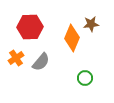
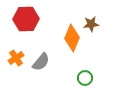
red hexagon: moved 4 px left, 8 px up
